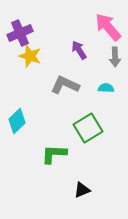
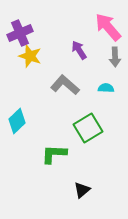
gray L-shape: rotated 16 degrees clockwise
black triangle: rotated 18 degrees counterclockwise
